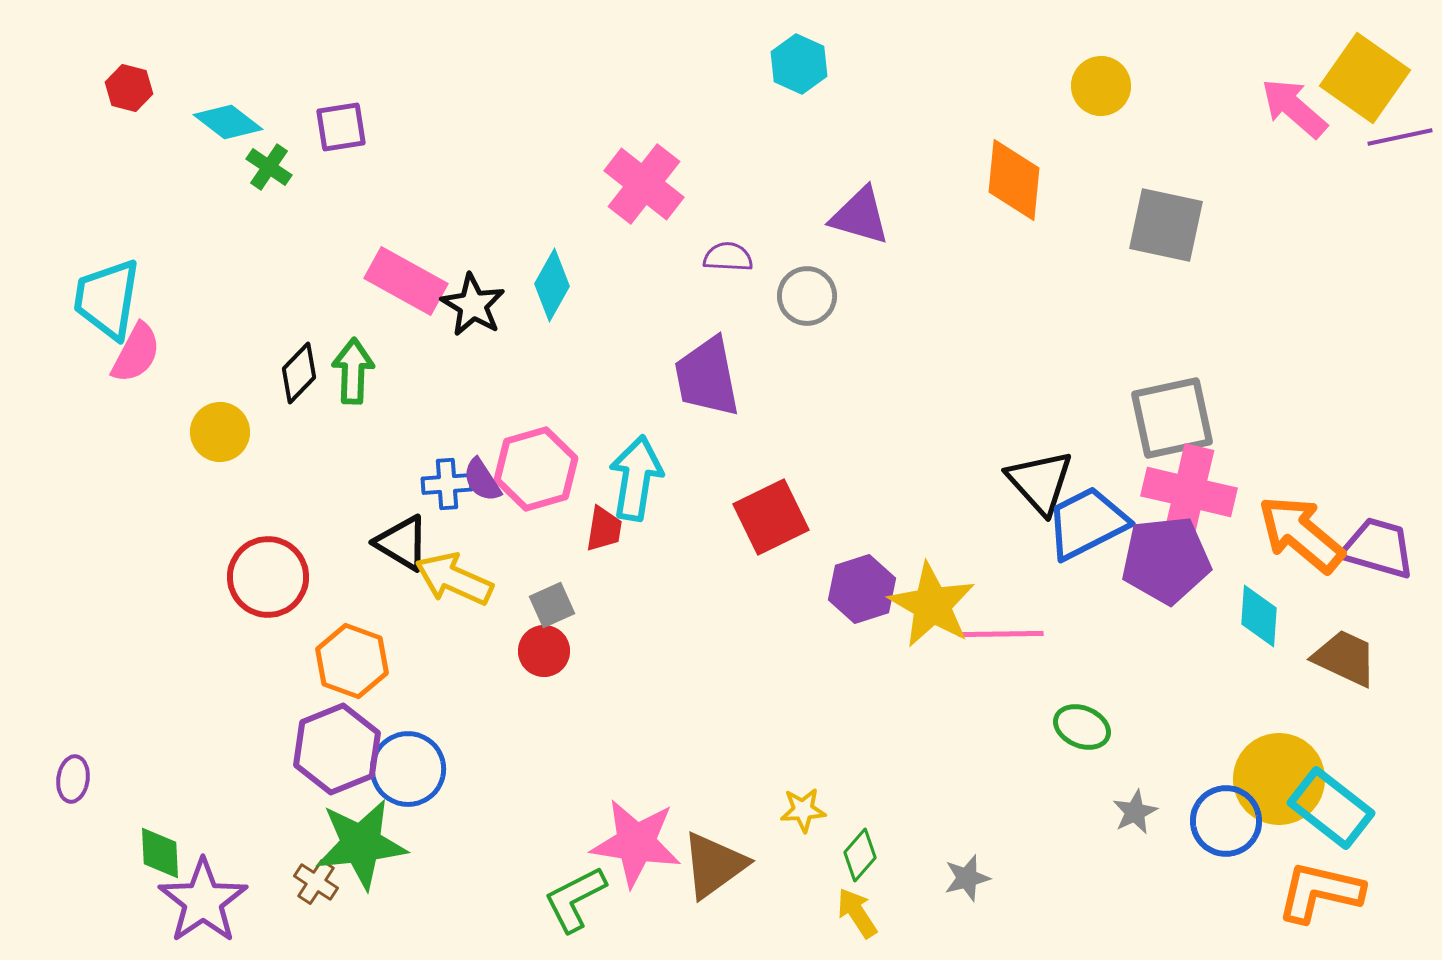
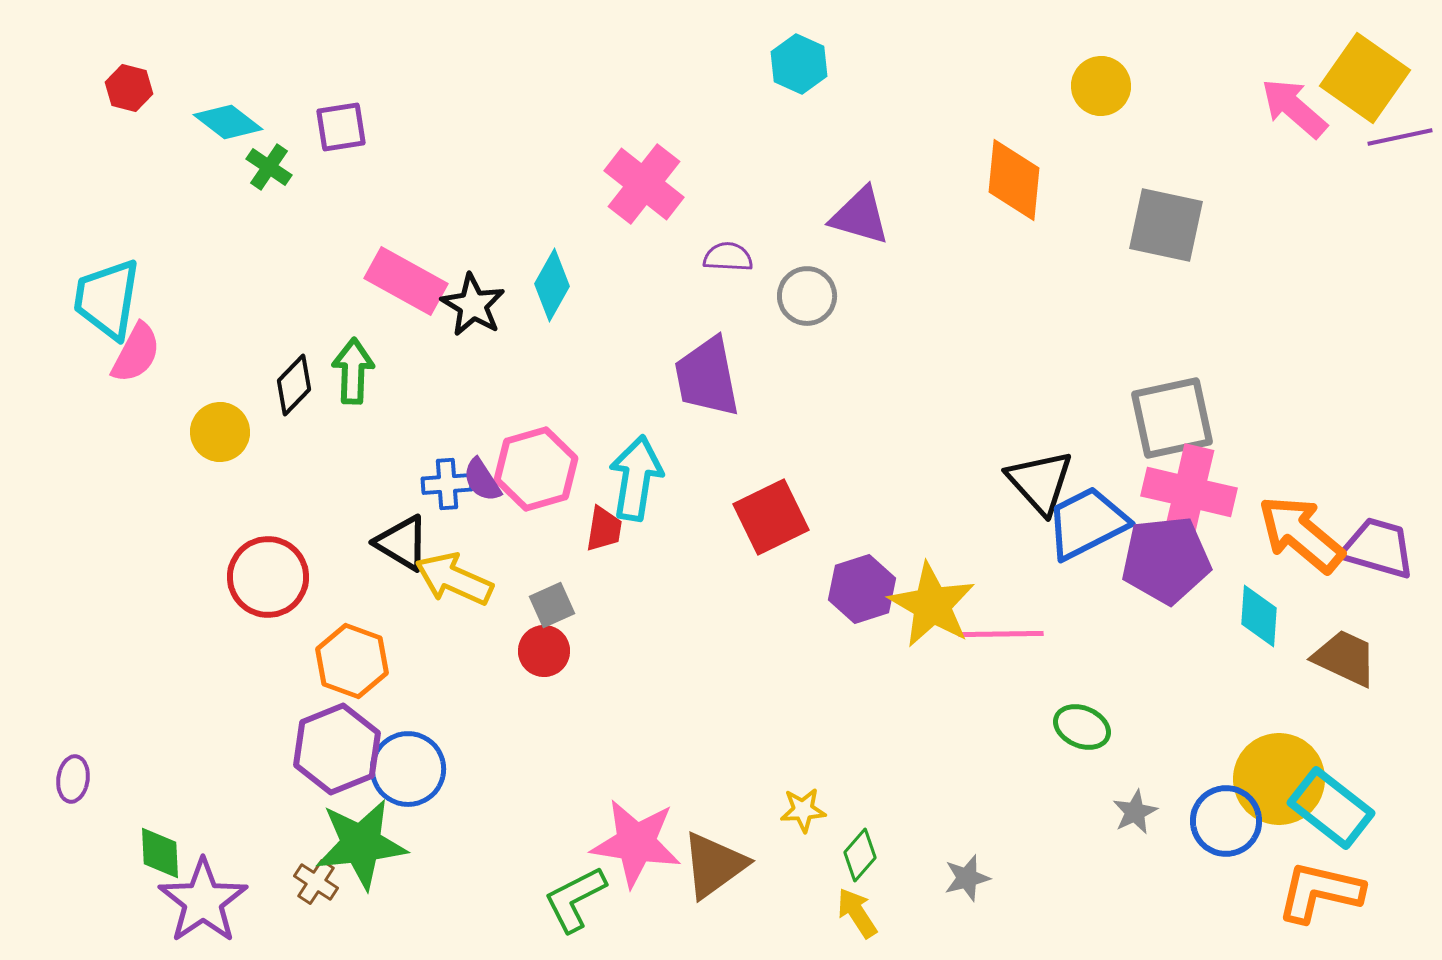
black diamond at (299, 373): moved 5 px left, 12 px down
